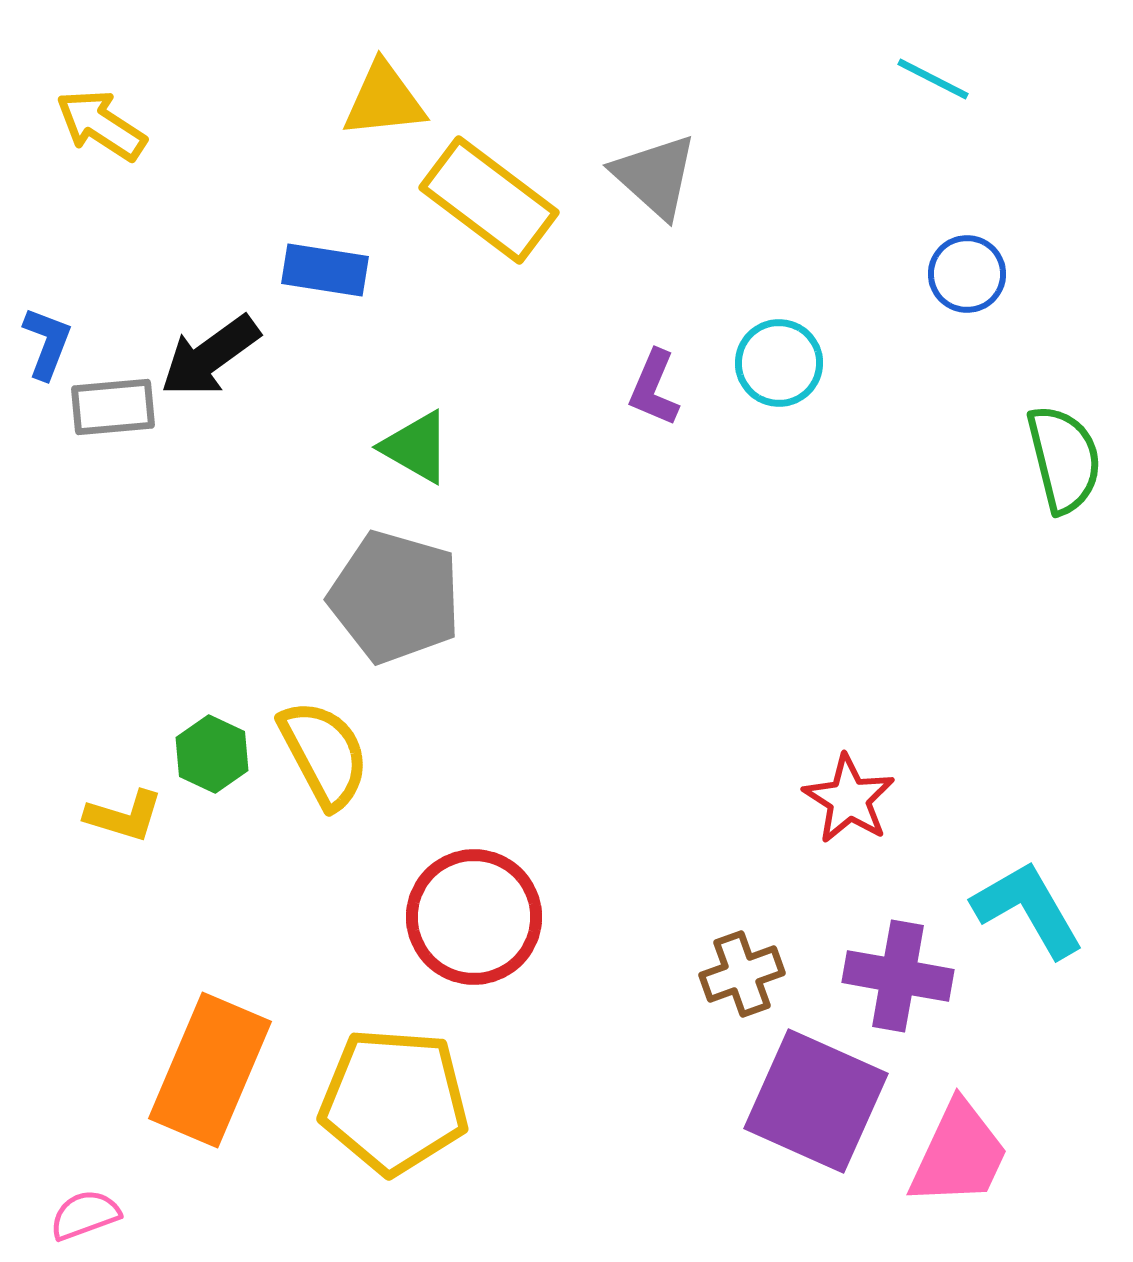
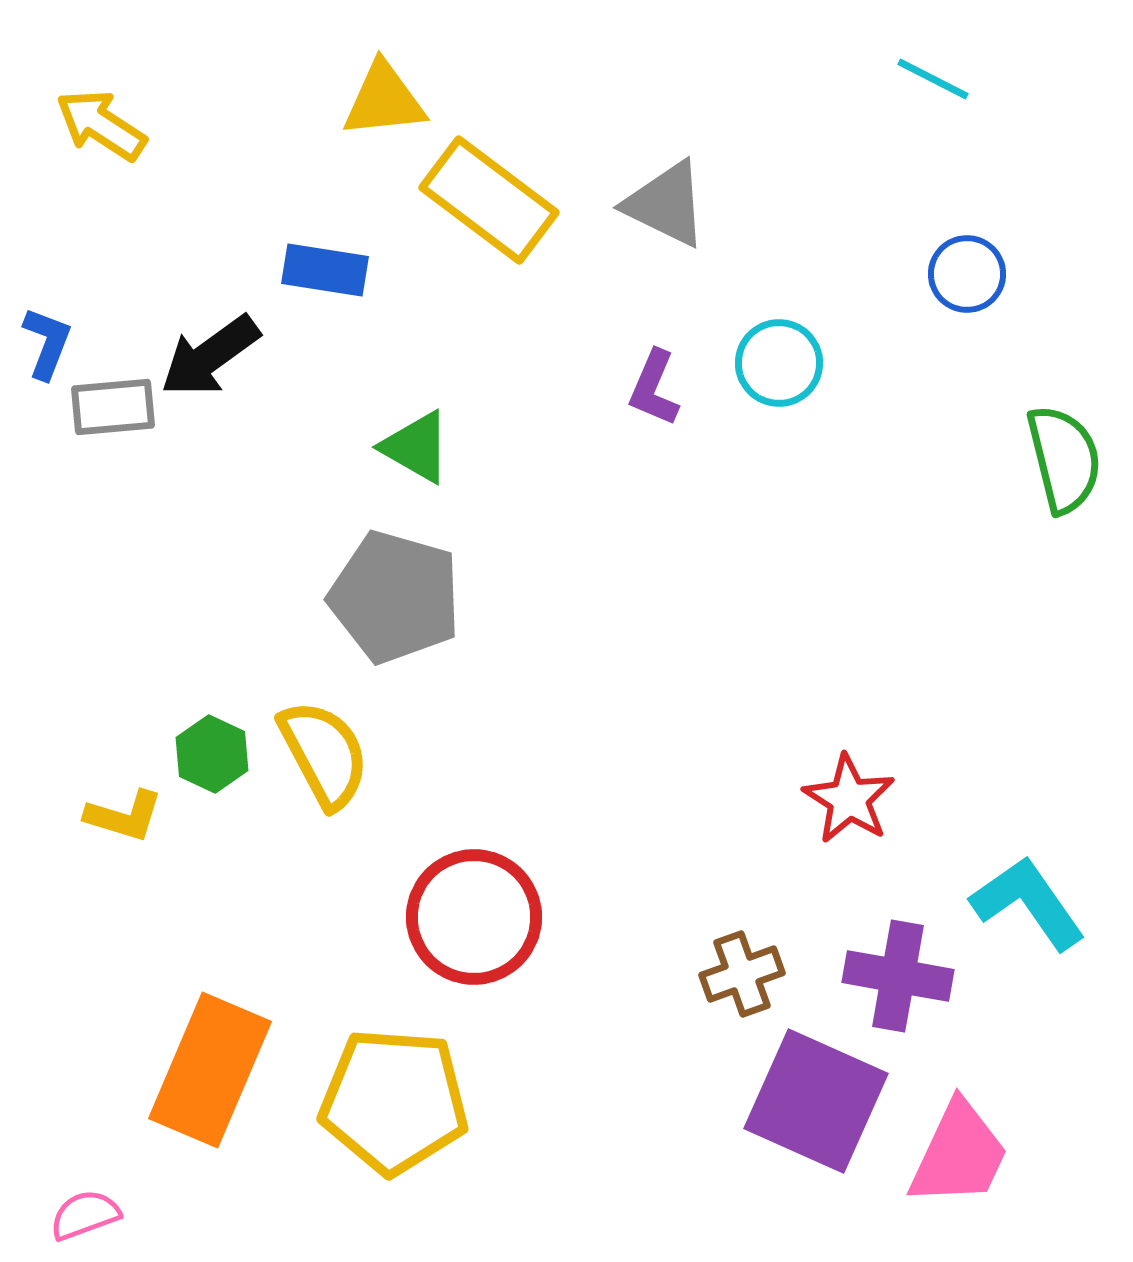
gray triangle: moved 11 px right, 28 px down; rotated 16 degrees counterclockwise
cyan L-shape: moved 6 px up; rotated 5 degrees counterclockwise
